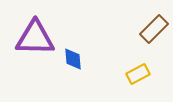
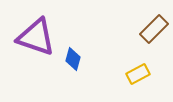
purple triangle: moved 1 px right, 1 px up; rotated 18 degrees clockwise
blue diamond: rotated 20 degrees clockwise
